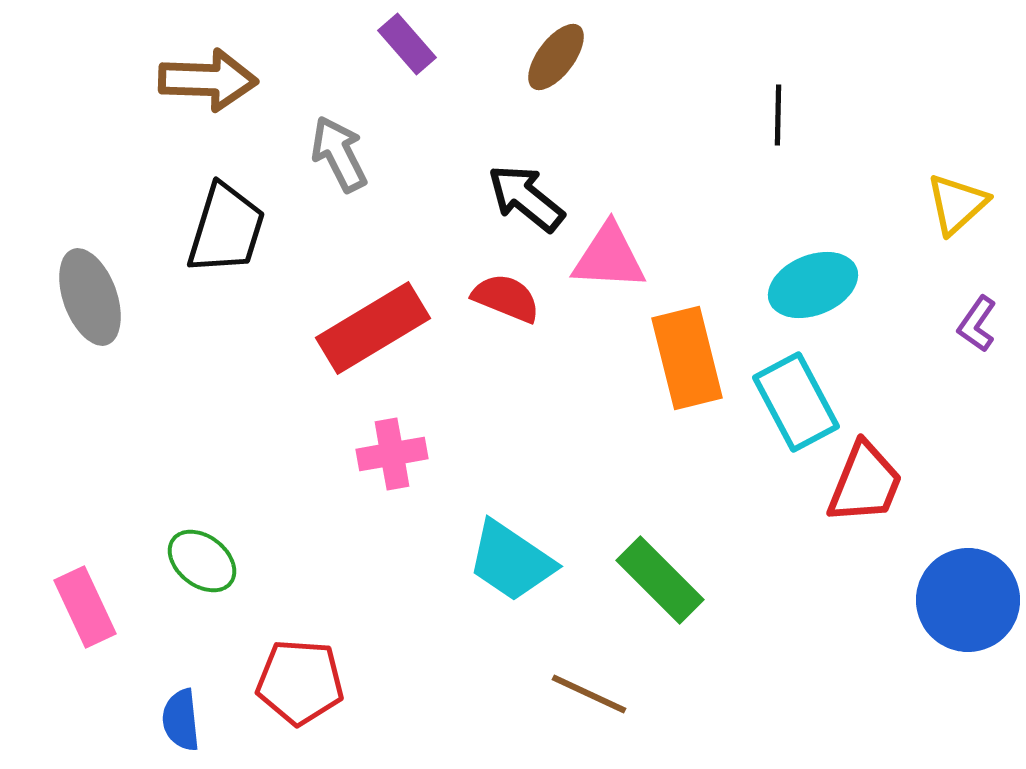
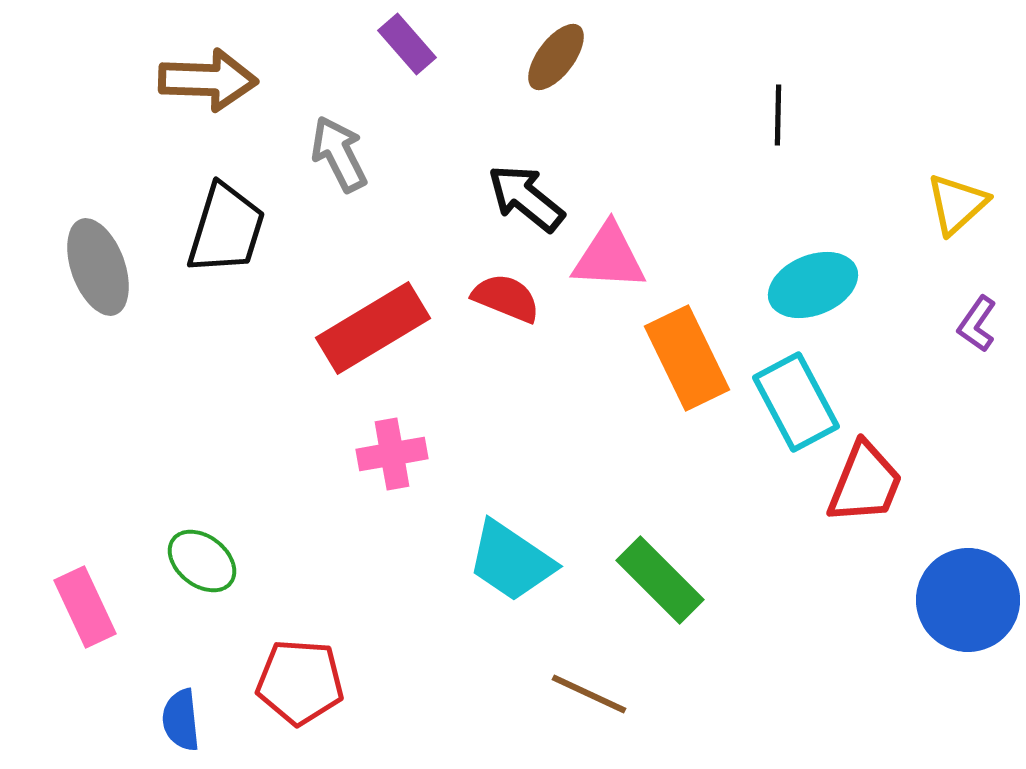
gray ellipse: moved 8 px right, 30 px up
orange rectangle: rotated 12 degrees counterclockwise
